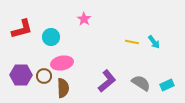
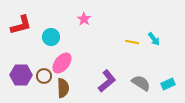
red L-shape: moved 1 px left, 4 px up
cyan arrow: moved 3 px up
pink ellipse: rotated 40 degrees counterclockwise
cyan rectangle: moved 1 px right, 1 px up
